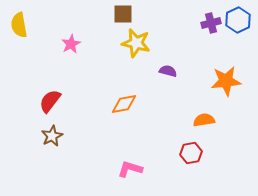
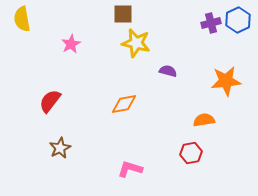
yellow semicircle: moved 3 px right, 6 px up
brown star: moved 8 px right, 12 px down
